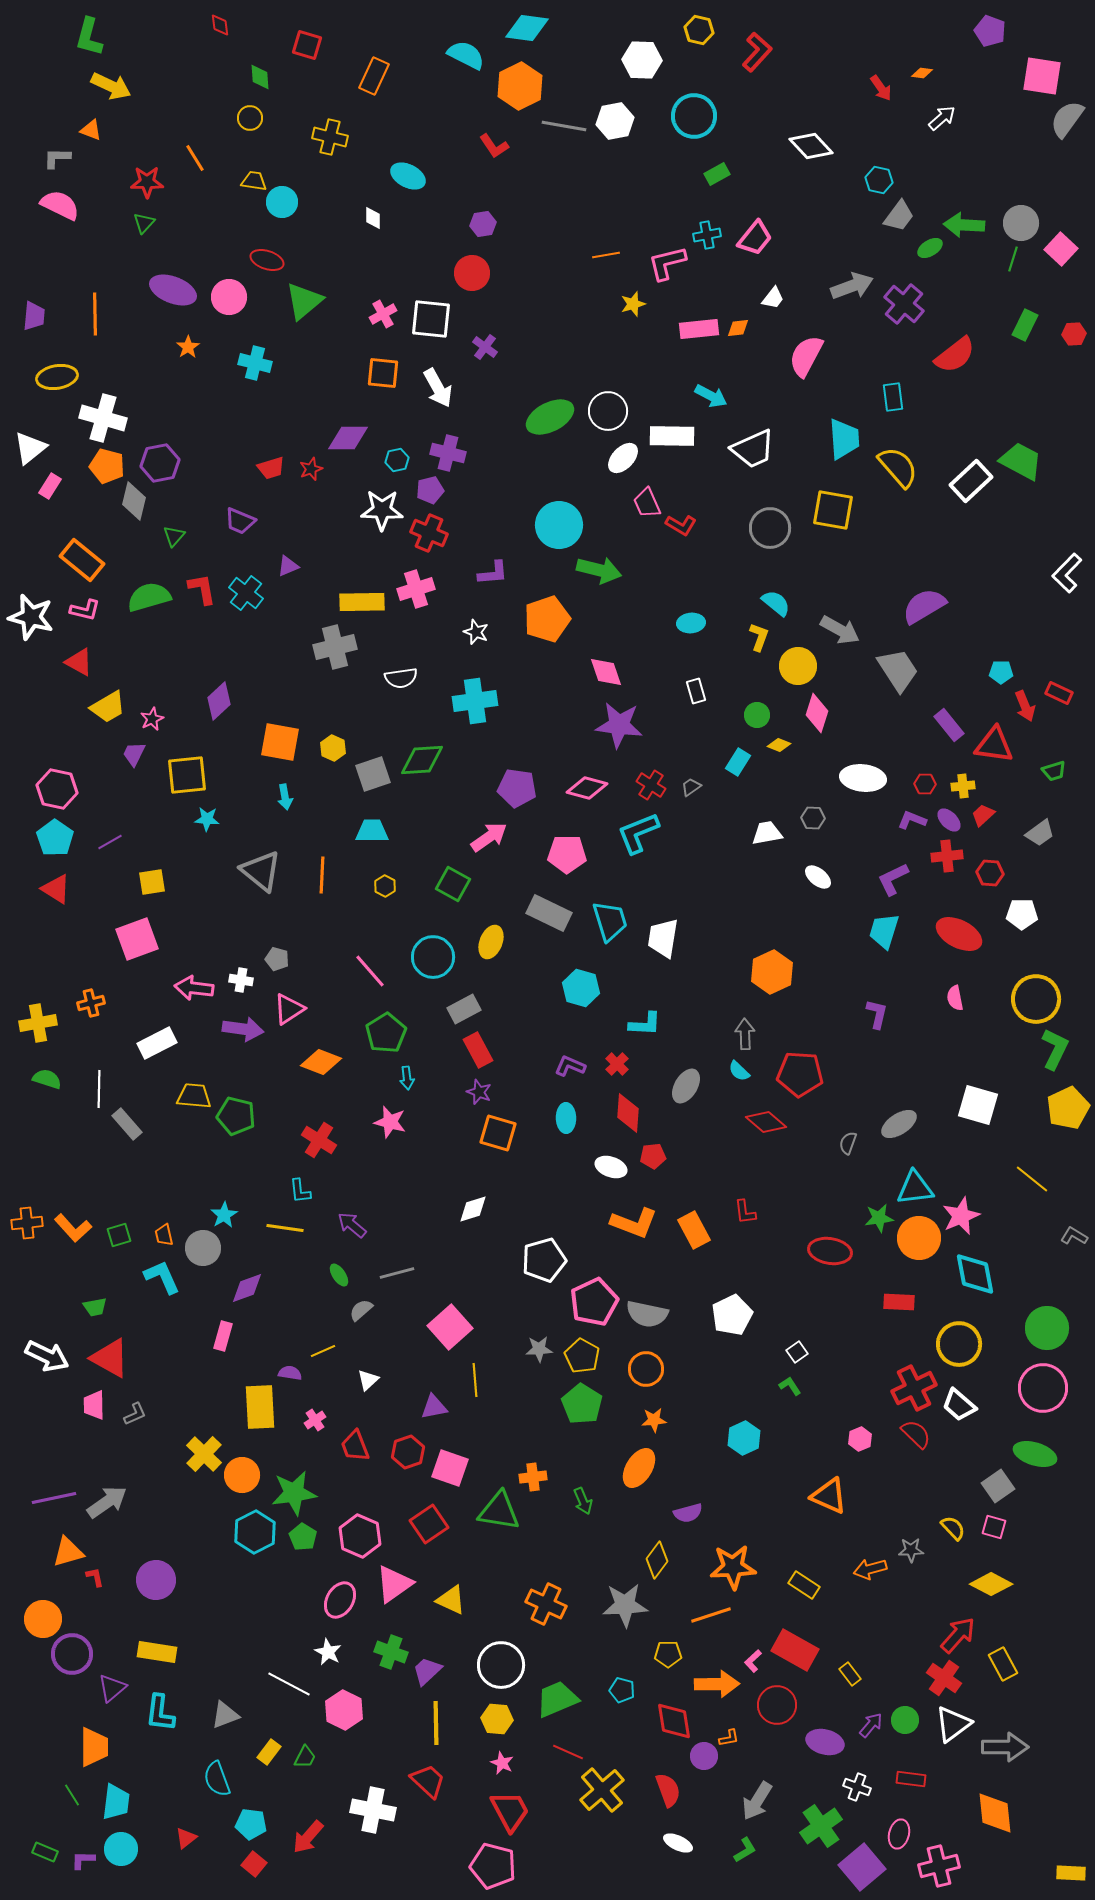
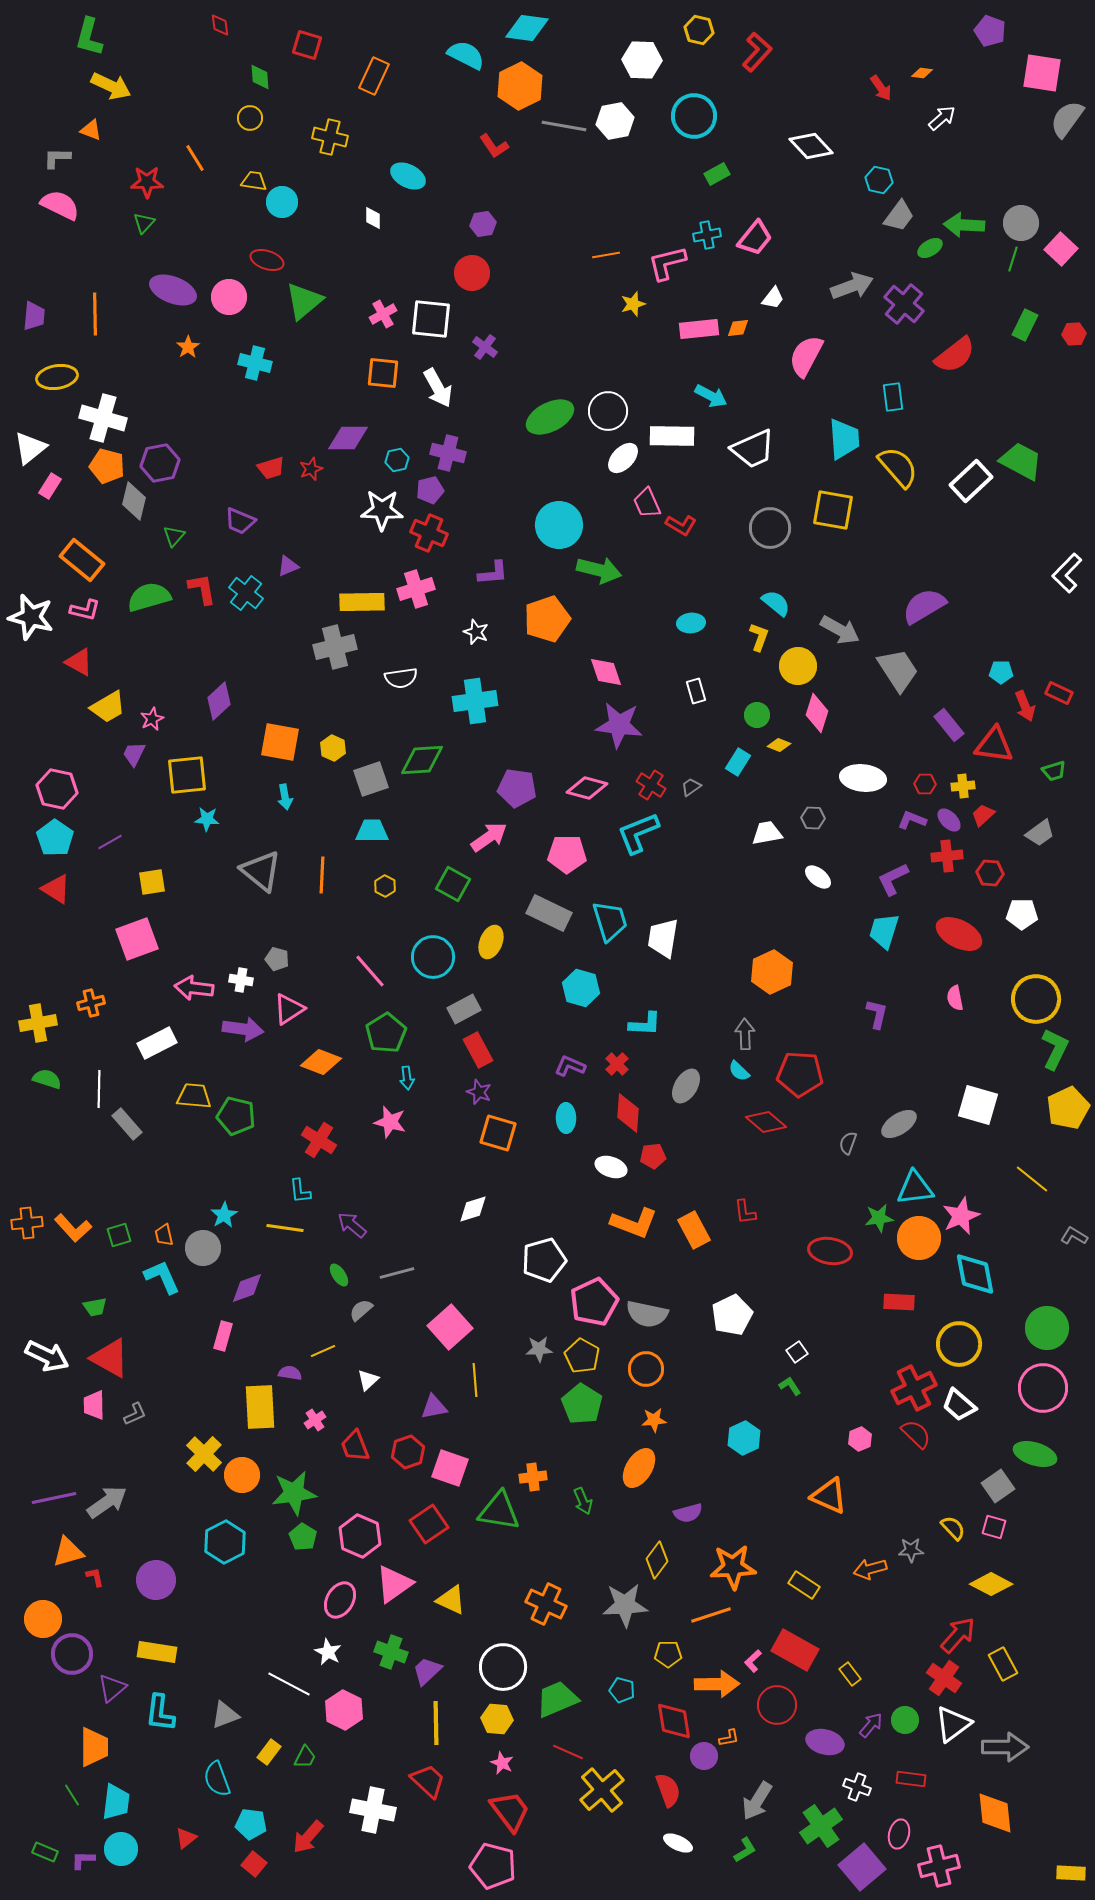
pink square at (1042, 76): moved 3 px up
gray square at (373, 774): moved 2 px left, 5 px down
cyan hexagon at (255, 1532): moved 30 px left, 10 px down
white circle at (501, 1665): moved 2 px right, 2 px down
red trapezoid at (510, 1811): rotated 9 degrees counterclockwise
